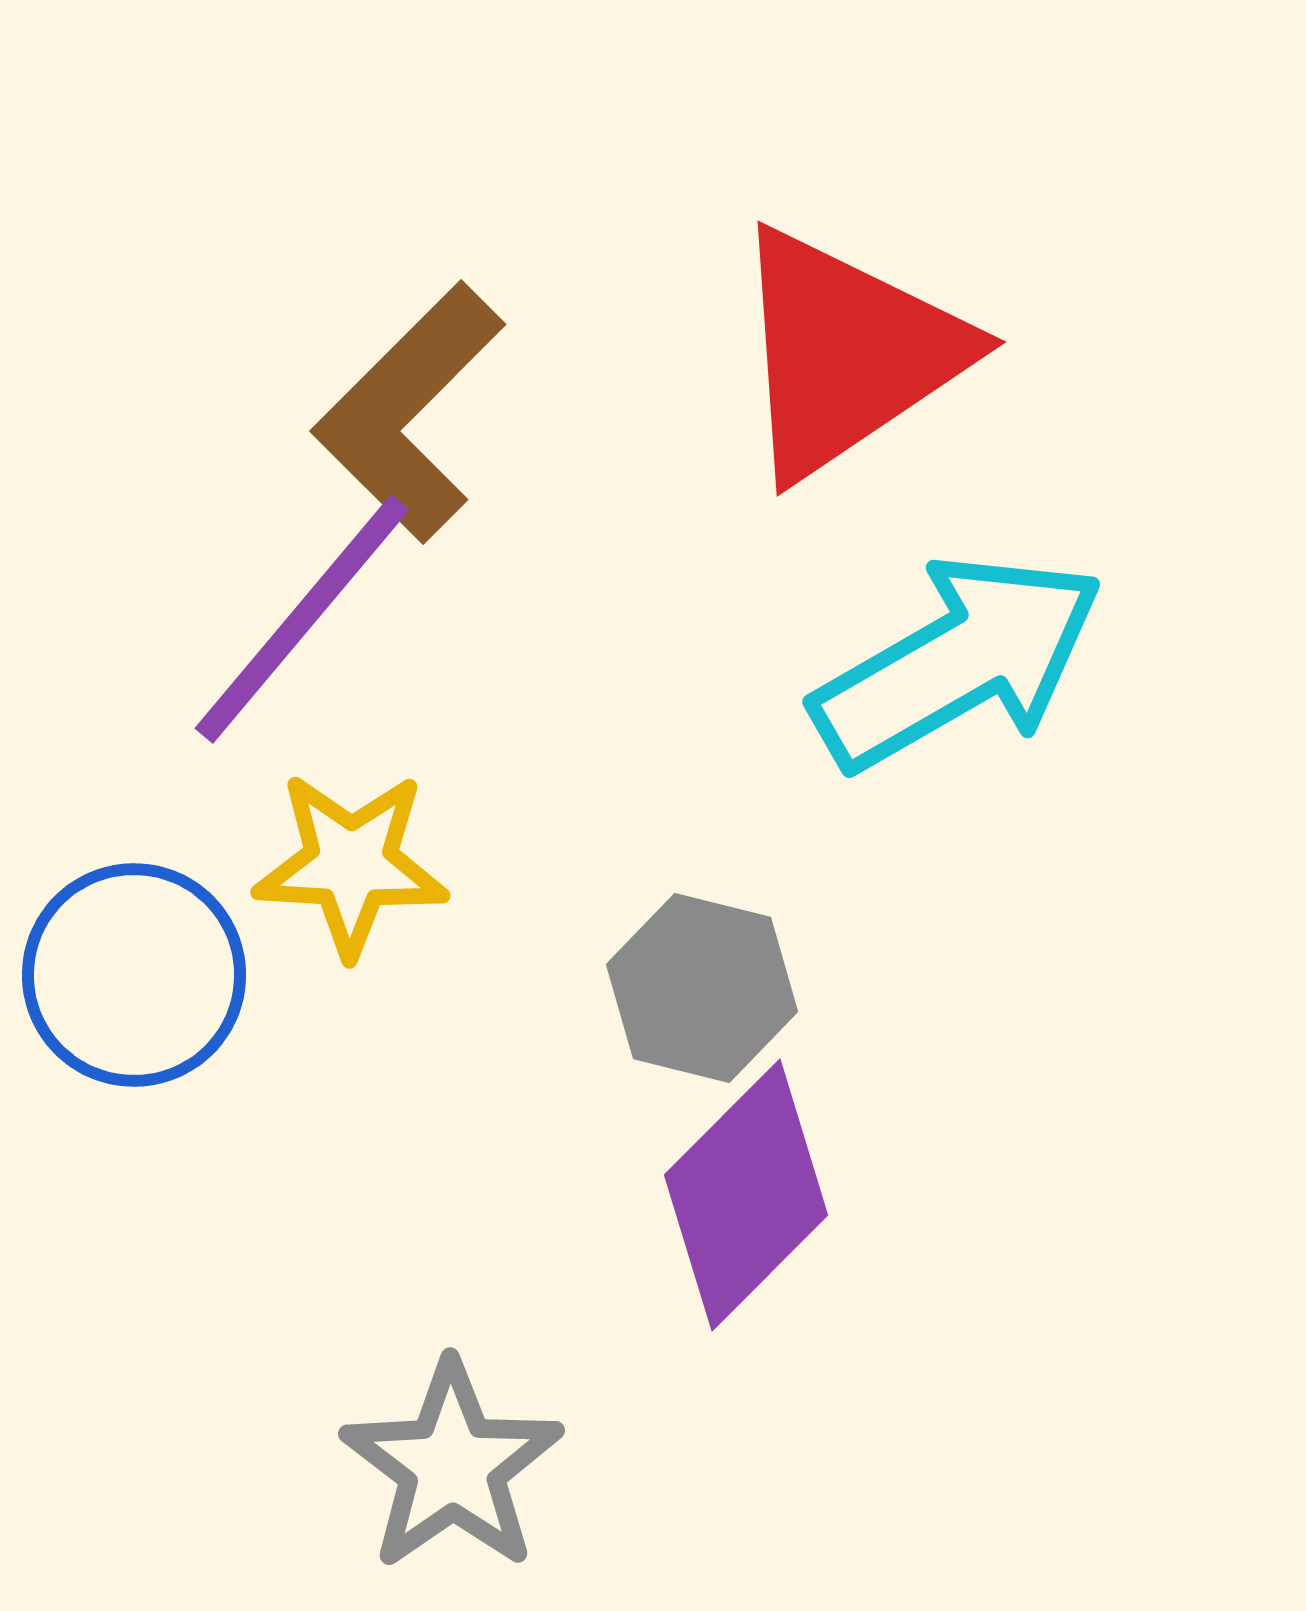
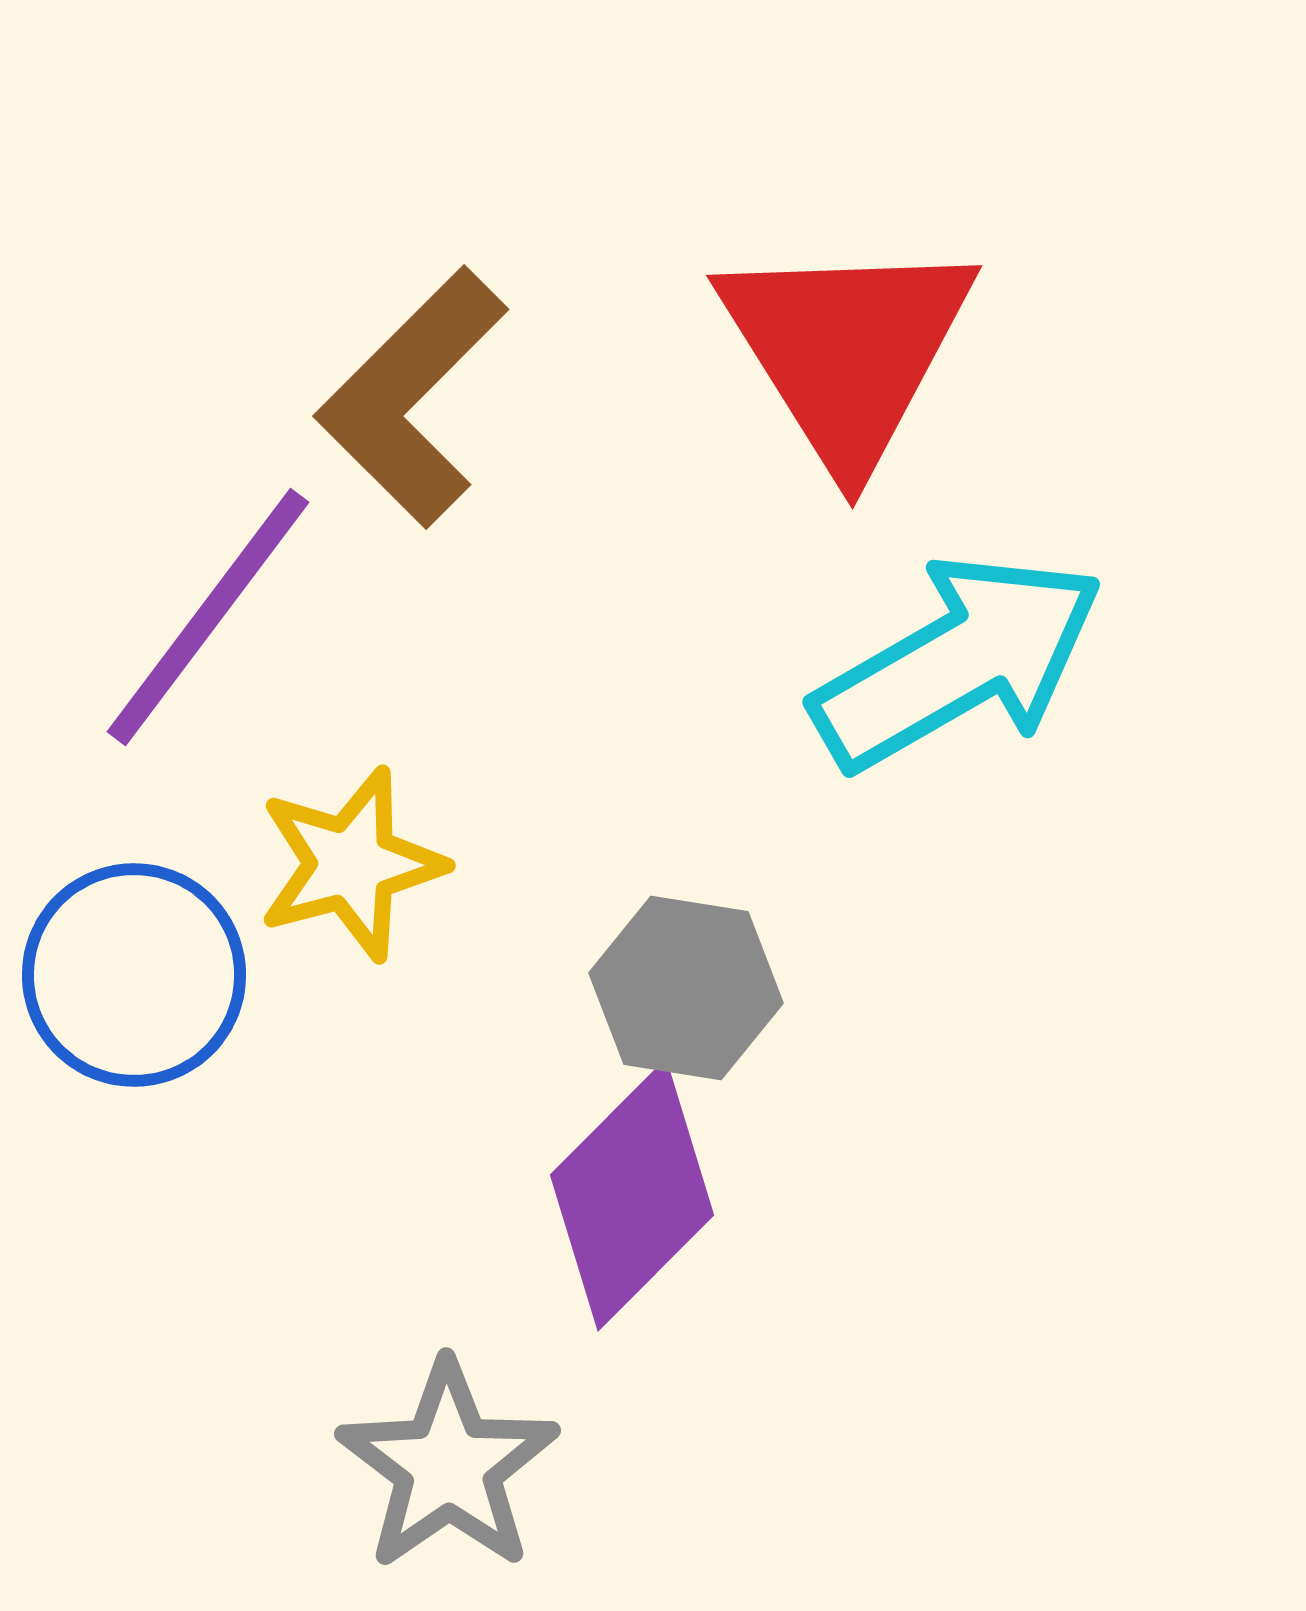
red triangle: moved 3 px up; rotated 28 degrees counterclockwise
brown L-shape: moved 3 px right, 15 px up
purple line: moved 94 px left, 2 px up; rotated 3 degrees counterclockwise
yellow star: rotated 18 degrees counterclockwise
gray hexagon: moved 16 px left; rotated 5 degrees counterclockwise
purple diamond: moved 114 px left
gray star: moved 4 px left
